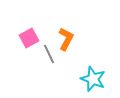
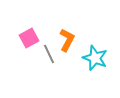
orange L-shape: moved 1 px right, 1 px down
cyan star: moved 2 px right, 21 px up
